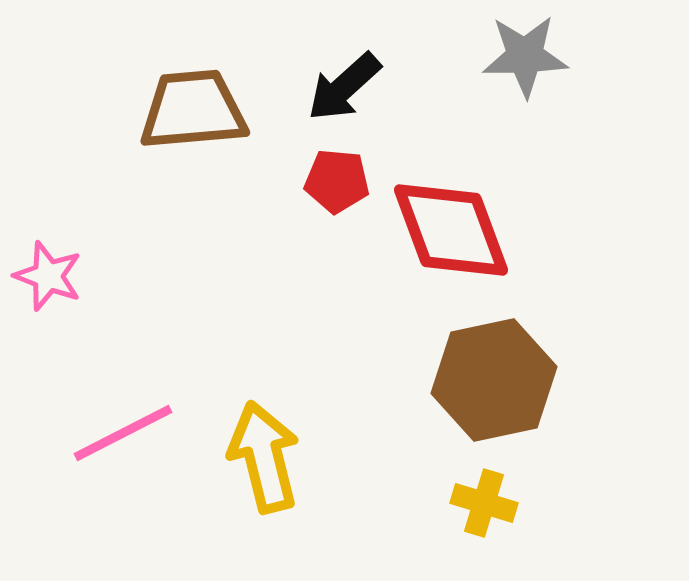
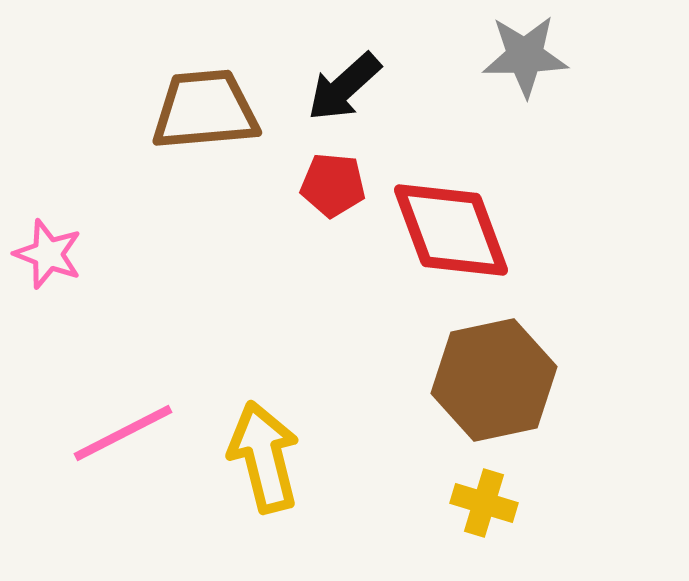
brown trapezoid: moved 12 px right
red pentagon: moved 4 px left, 4 px down
pink star: moved 22 px up
